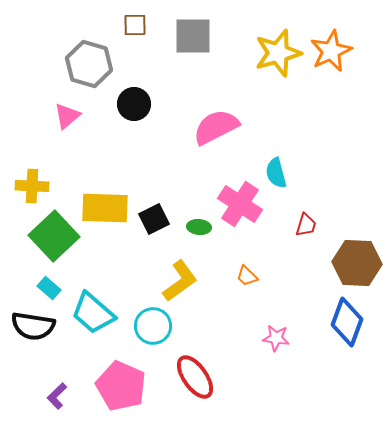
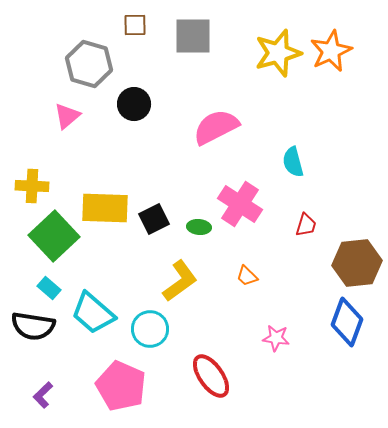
cyan semicircle: moved 17 px right, 11 px up
brown hexagon: rotated 9 degrees counterclockwise
cyan circle: moved 3 px left, 3 px down
red ellipse: moved 16 px right, 1 px up
purple L-shape: moved 14 px left, 1 px up
